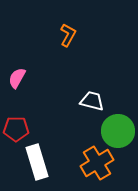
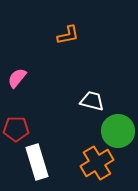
orange L-shape: rotated 50 degrees clockwise
pink semicircle: rotated 10 degrees clockwise
